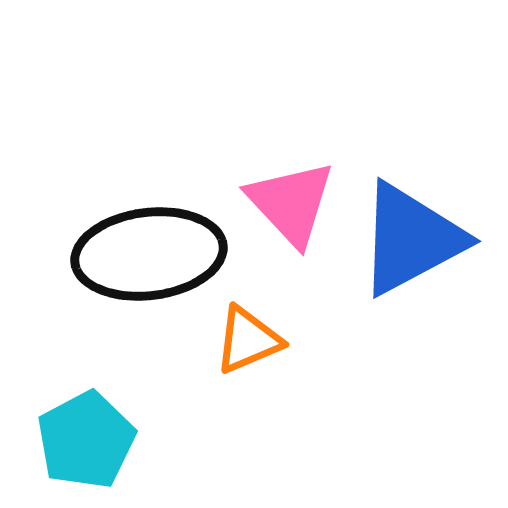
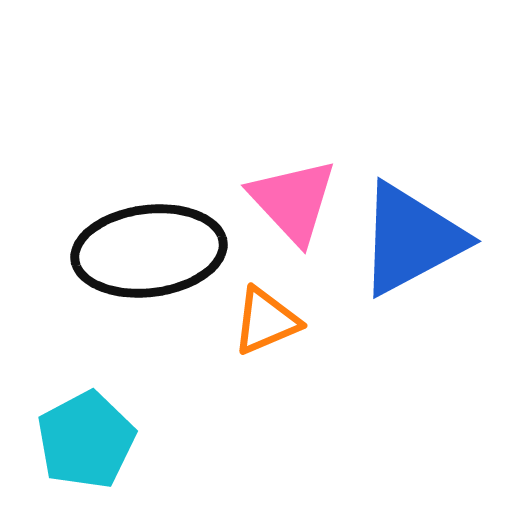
pink triangle: moved 2 px right, 2 px up
black ellipse: moved 3 px up
orange triangle: moved 18 px right, 19 px up
